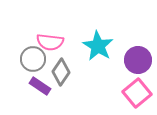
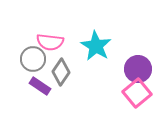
cyan star: moved 2 px left
purple circle: moved 9 px down
